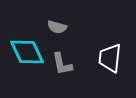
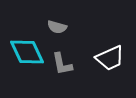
white trapezoid: rotated 120 degrees counterclockwise
